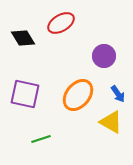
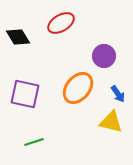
black diamond: moved 5 px left, 1 px up
orange ellipse: moved 7 px up
yellow triangle: rotated 15 degrees counterclockwise
green line: moved 7 px left, 3 px down
